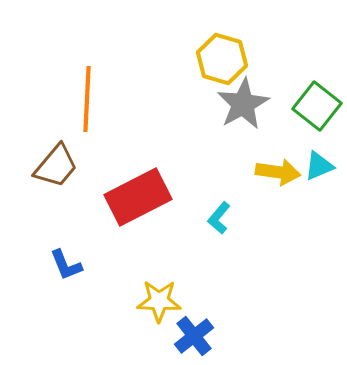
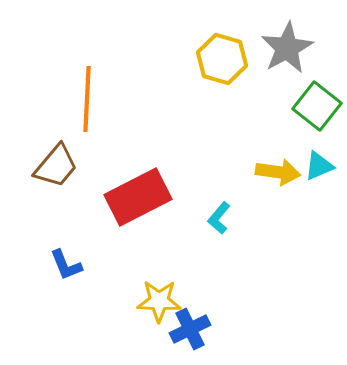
gray star: moved 44 px right, 56 px up
blue cross: moved 4 px left, 7 px up; rotated 12 degrees clockwise
